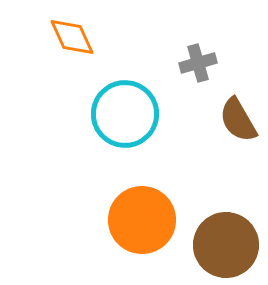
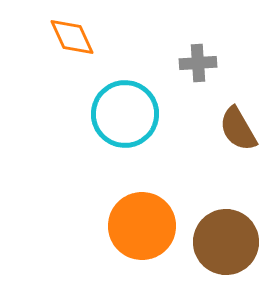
gray cross: rotated 12 degrees clockwise
brown semicircle: moved 9 px down
orange circle: moved 6 px down
brown circle: moved 3 px up
